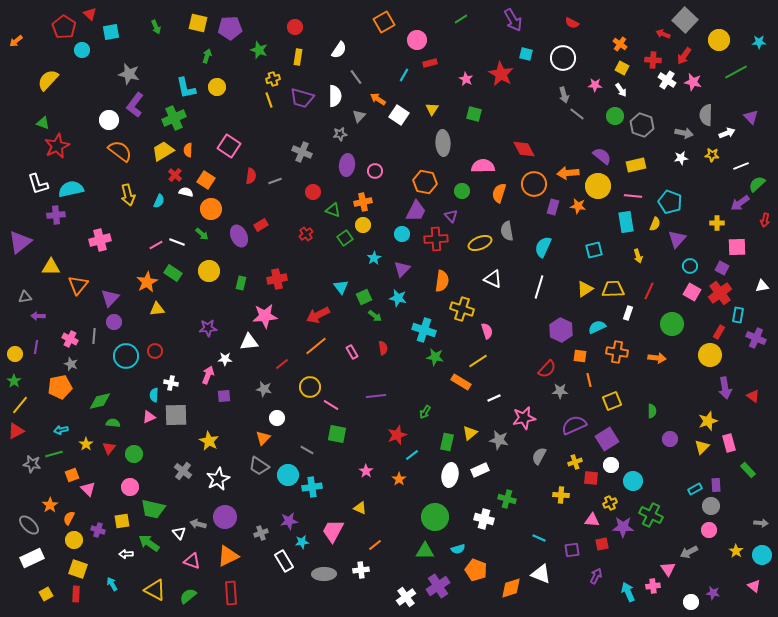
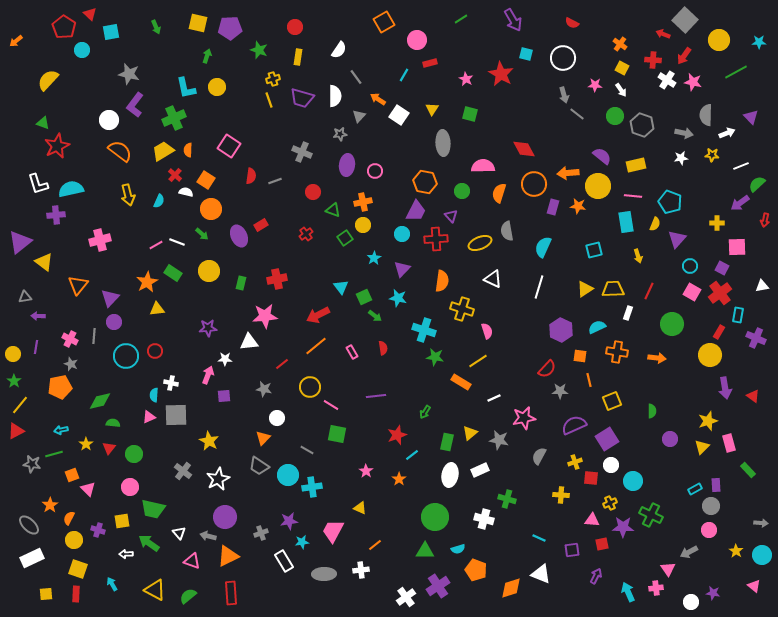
green square at (474, 114): moved 4 px left
yellow triangle at (51, 267): moved 7 px left, 5 px up; rotated 36 degrees clockwise
yellow circle at (15, 354): moved 2 px left
gray arrow at (198, 524): moved 10 px right, 12 px down
pink cross at (653, 586): moved 3 px right, 2 px down
yellow square at (46, 594): rotated 24 degrees clockwise
